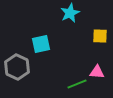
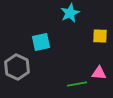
cyan square: moved 2 px up
pink triangle: moved 2 px right, 1 px down
green line: rotated 12 degrees clockwise
